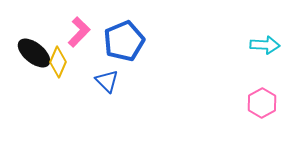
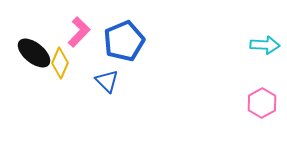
yellow diamond: moved 2 px right, 1 px down
